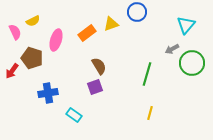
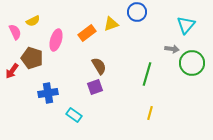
gray arrow: rotated 144 degrees counterclockwise
